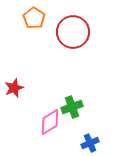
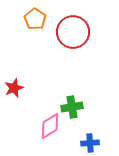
orange pentagon: moved 1 px right, 1 px down
green cross: rotated 10 degrees clockwise
pink diamond: moved 4 px down
blue cross: rotated 18 degrees clockwise
